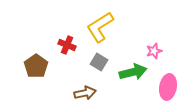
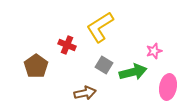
gray square: moved 5 px right, 3 px down
